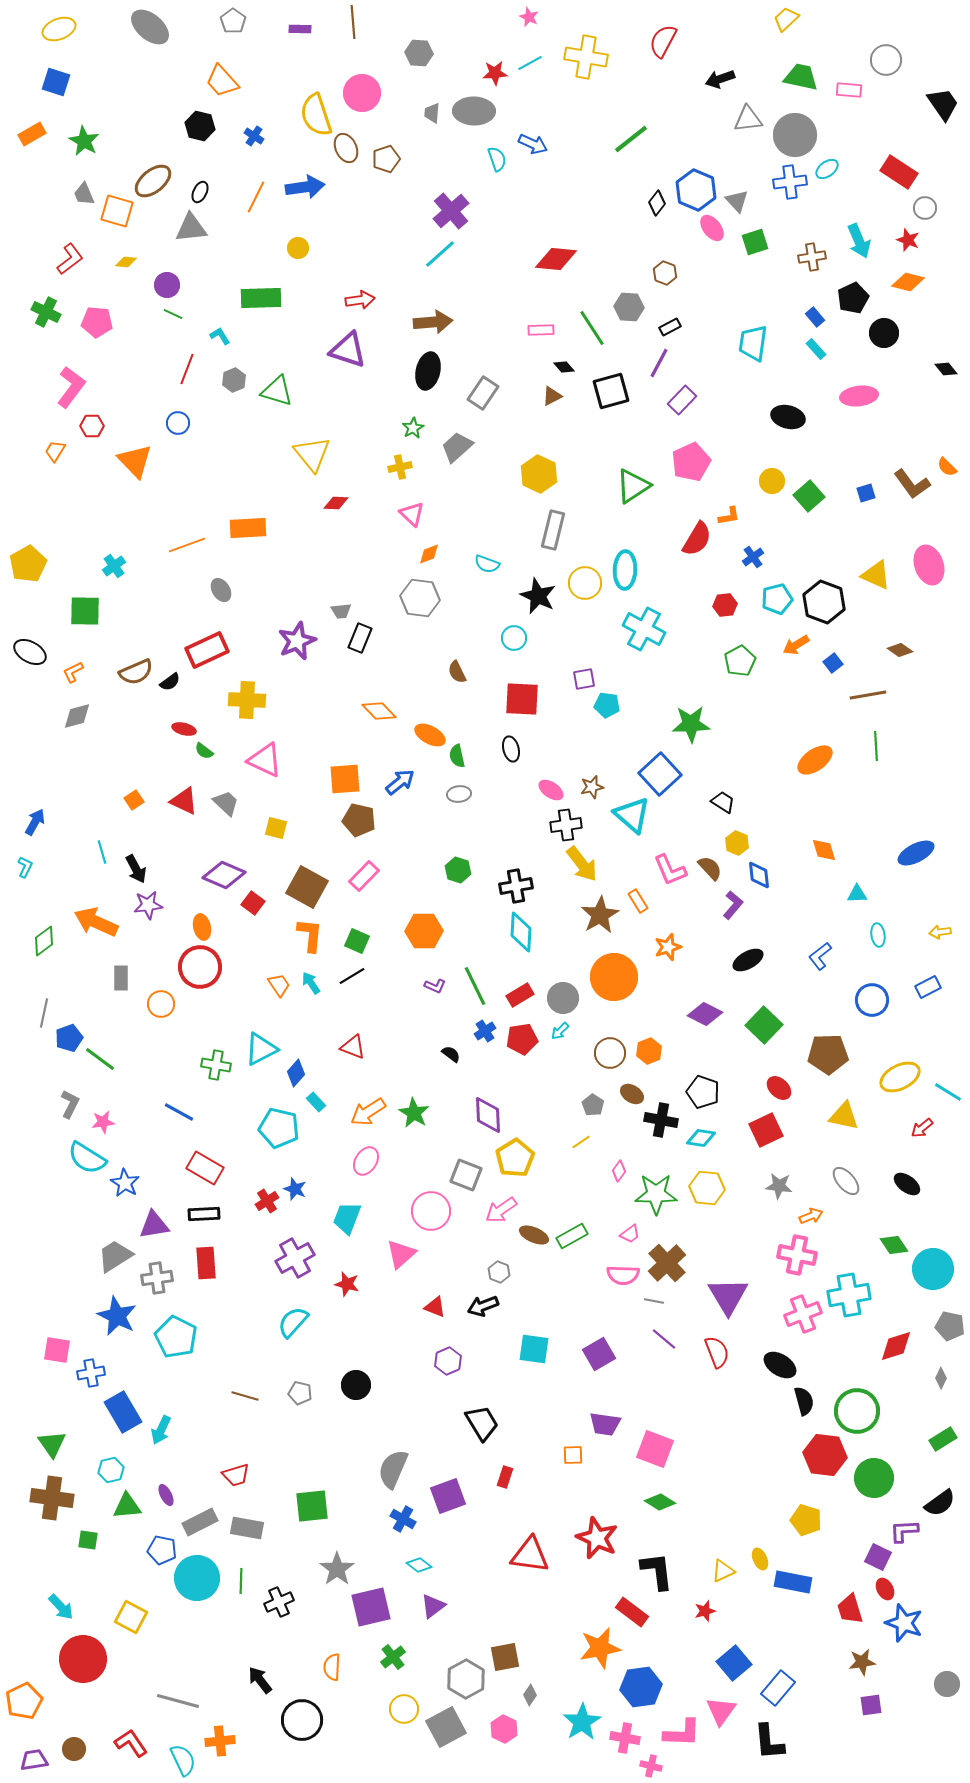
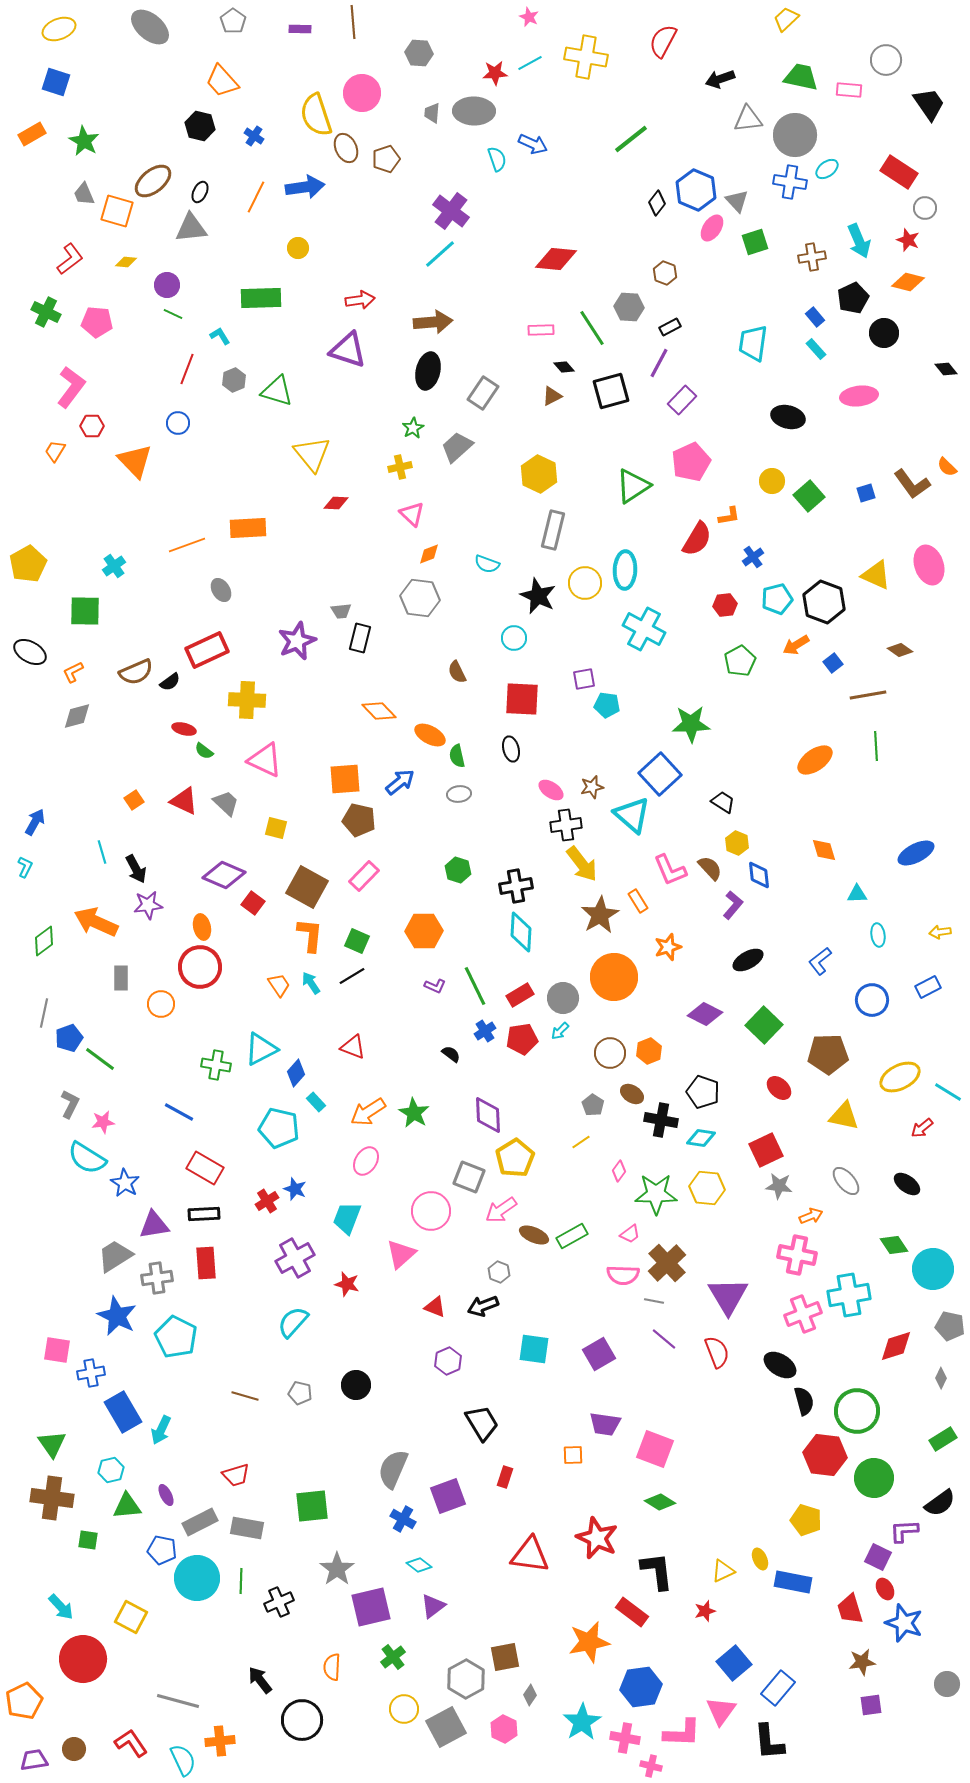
black trapezoid at (943, 104): moved 14 px left
blue cross at (790, 182): rotated 16 degrees clockwise
purple cross at (451, 211): rotated 12 degrees counterclockwise
pink ellipse at (712, 228): rotated 72 degrees clockwise
black rectangle at (360, 638): rotated 8 degrees counterclockwise
blue L-shape at (820, 956): moved 5 px down
red square at (766, 1130): moved 20 px down
gray square at (466, 1175): moved 3 px right, 2 px down
orange star at (600, 1648): moved 11 px left, 6 px up
